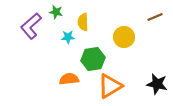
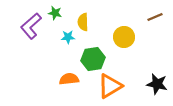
green star: moved 1 px left, 1 px down
